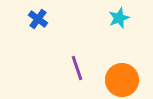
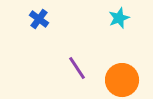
blue cross: moved 1 px right
purple line: rotated 15 degrees counterclockwise
